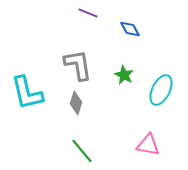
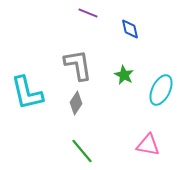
blue diamond: rotated 15 degrees clockwise
gray diamond: rotated 15 degrees clockwise
